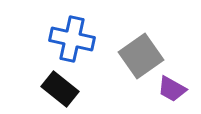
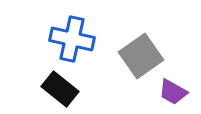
purple trapezoid: moved 1 px right, 3 px down
